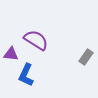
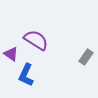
purple triangle: rotated 28 degrees clockwise
